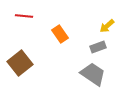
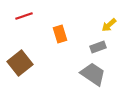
red line: rotated 24 degrees counterclockwise
yellow arrow: moved 2 px right, 1 px up
orange rectangle: rotated 18 degrees clockwise
